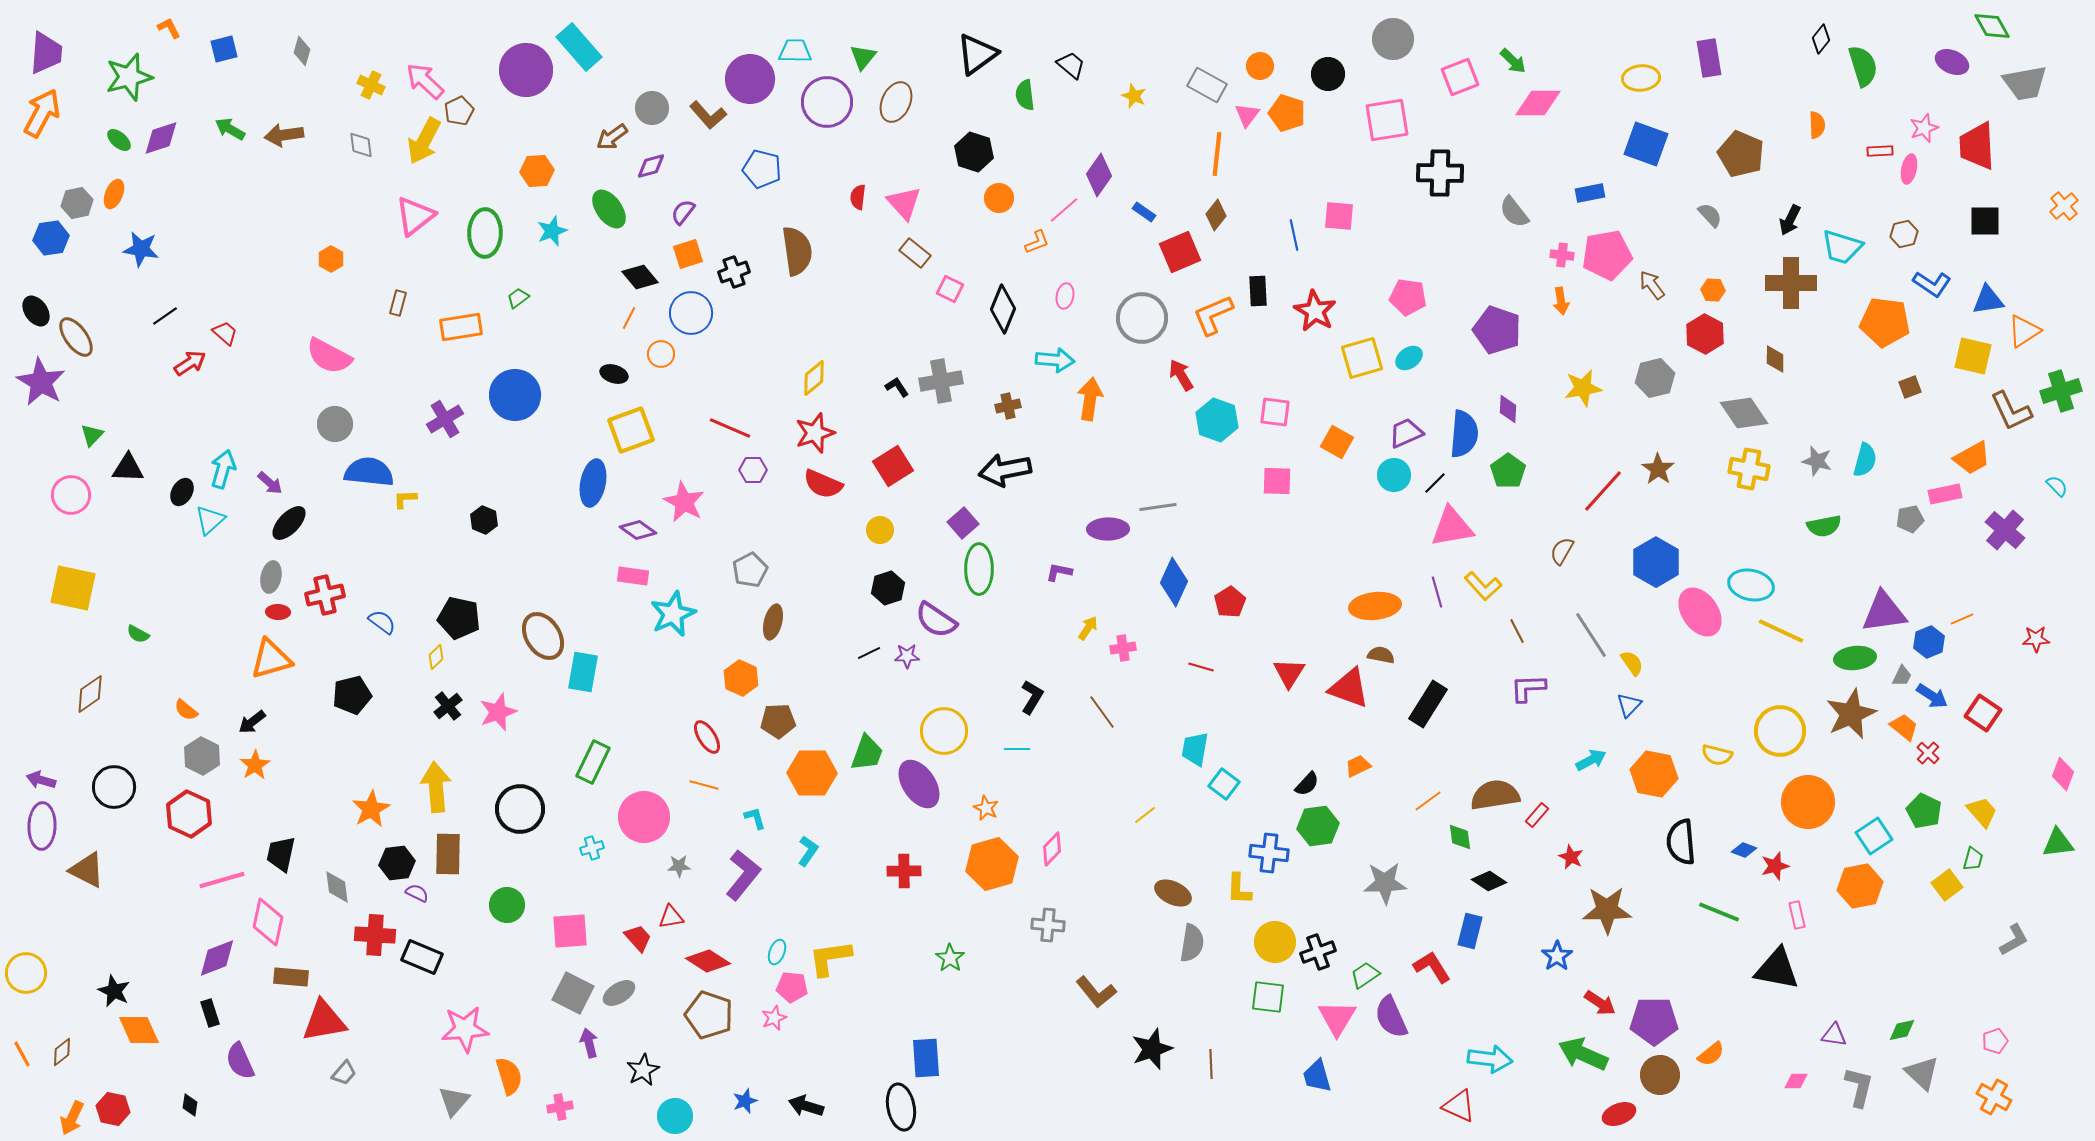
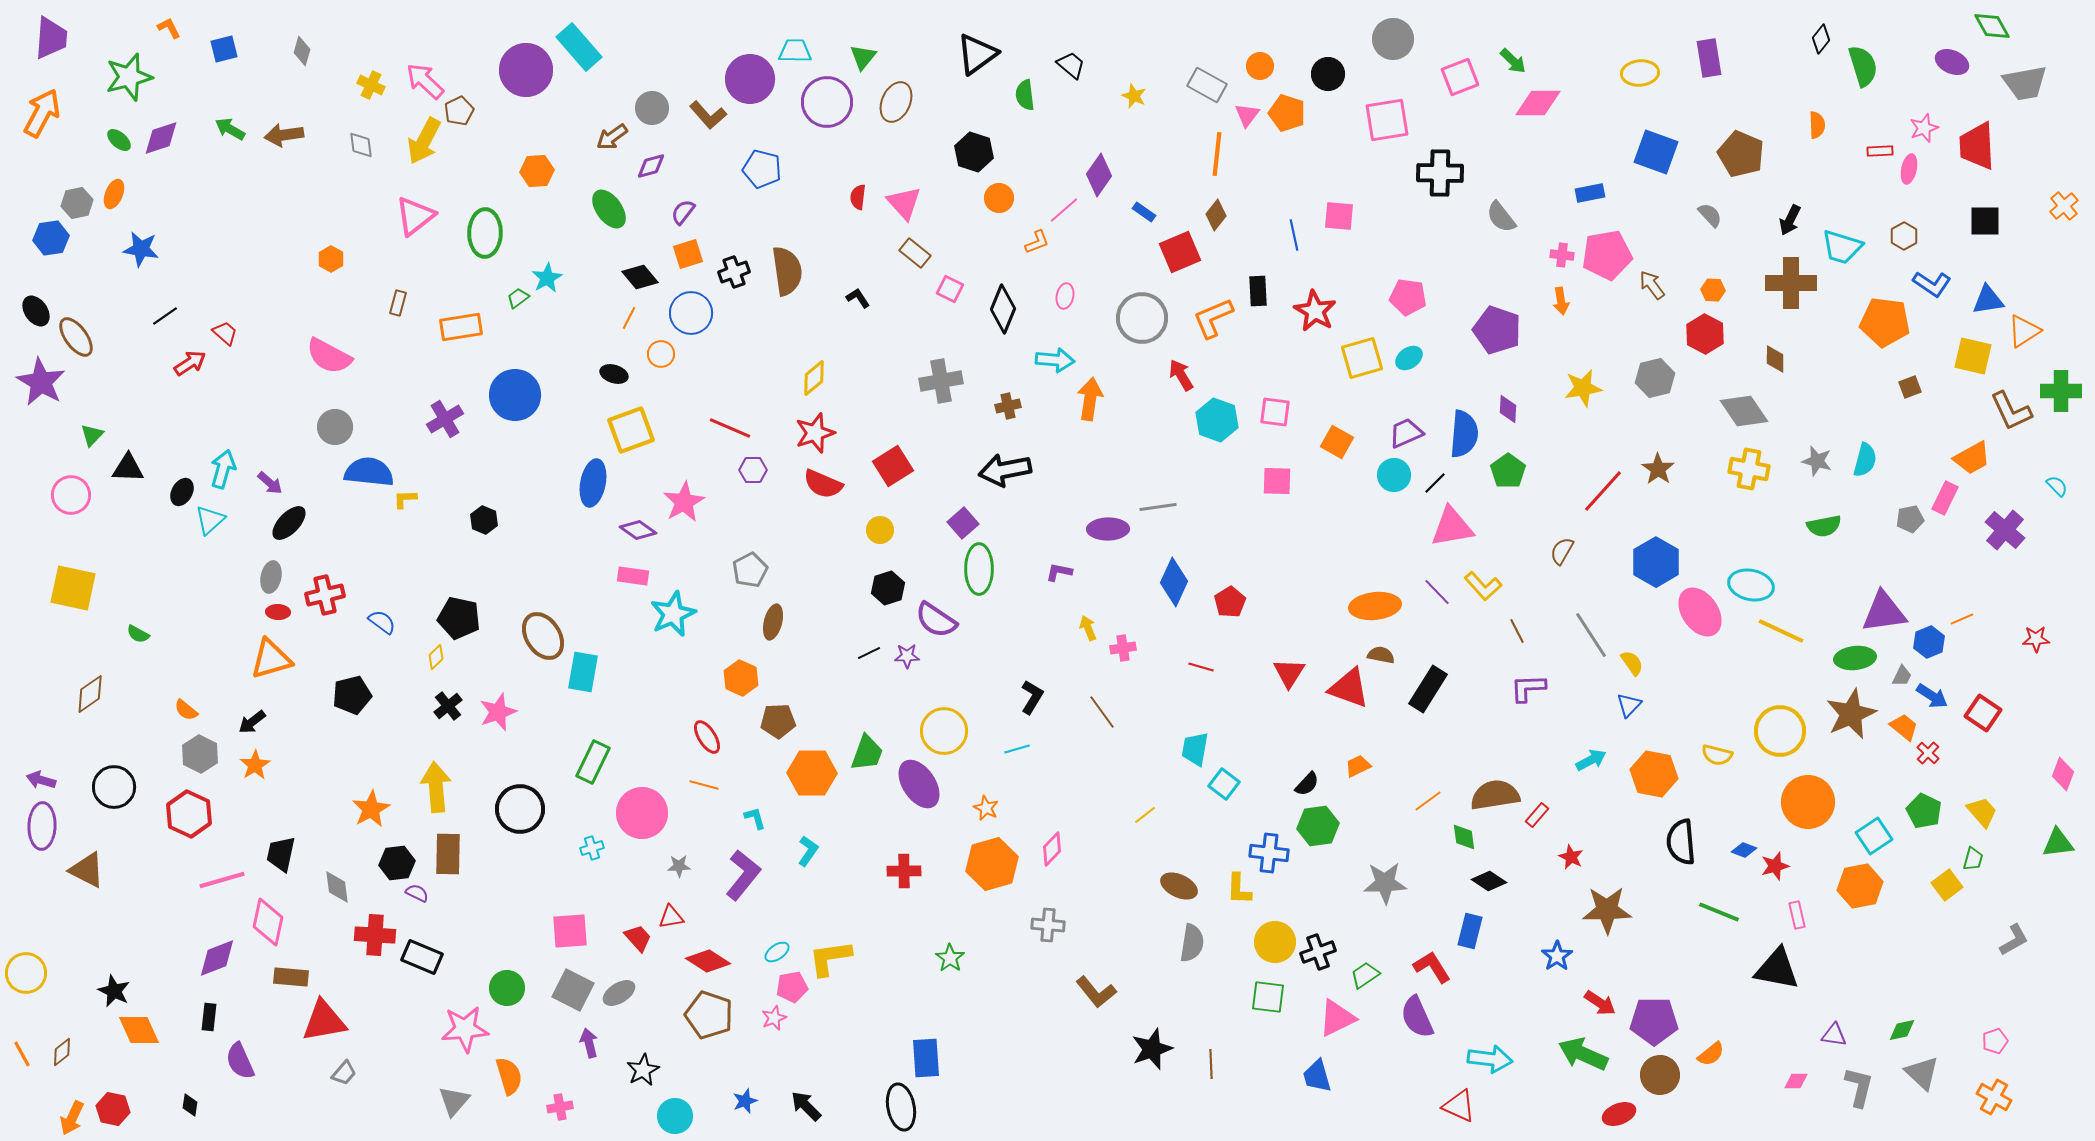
purple trapezoid at (46, 53): moved 5 px right, 15 px up
yellow ellipse at (1641, 78): moved 1 px left, 5 px up
blue square at (1646, 144): moved 10 px right, 8 px down
gray semicircle at (1514, 212): moved 13 px left, 5 px down
cyan star at (552, 231): moved 5 px left, 47 px down; rotated 8 degrees counterclockwise
brown hexagon at (1904, 234): moved 2 px down; rotated 16 degrees counterclockwise
brown semicircle at (797, 251): moved 10 px left, 20 px down
orange L-shape at (1213, 315): moved 3 px down
black L-shape at (897, 387): moved 39 px left, 89 px up
green cross at (2061, 391): rotated 18 degrees clockwise
gray diamond at (1744, 413): moved 2 px up
gray circle at (335, 424): moved 3 px down
pink rectangle at (1945, 494): moved 4 px down; rotated 52 degrees counterclockwise
pink star at (684, 502): rotated 15 degrees clockwise
purple line at (1437, 592): rotated 28 degrees counterclockwise
yellow arrow at (1088, 628): rotated 55 degrees counterclockwise
black rectangle at (1428, 704): moved 15 px up
cyan line at (1017, 749): rotated 15 degrees counterclockwise
gray hexagon at (202, 756): moved 2 px left, 2 px up
pink circle at (644, 817): moved 2 px left, 4 px up
green diamond at (1460, 837): moved 4 px right
brown ellipse at (1173, 893): moved 6 px right, 7 px up
green circle at (507, 905): moved 83 px down
cyan ellipse at (777, 952): rotated 35 degrees clockwise
pink pentagon at (792, 987): rotated 16 degrees counterclockwise
gray square at (573, 993): moved 3 px up
black rectangle at (210, 1013): moved 1 px left, 4 px down; rotated 24 degrees clockwise
purple semicircle at (1391, 1017): moved 26 px right
pink triangle at (1337, 1018): rotated 33 degrees clockwise
black arrow at (806, 1106): rotated 28 degrees clockwise
